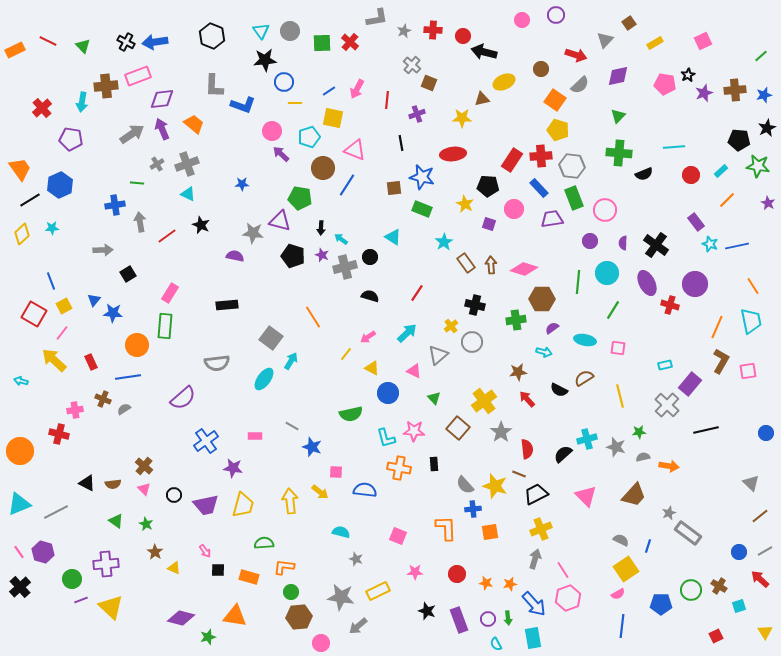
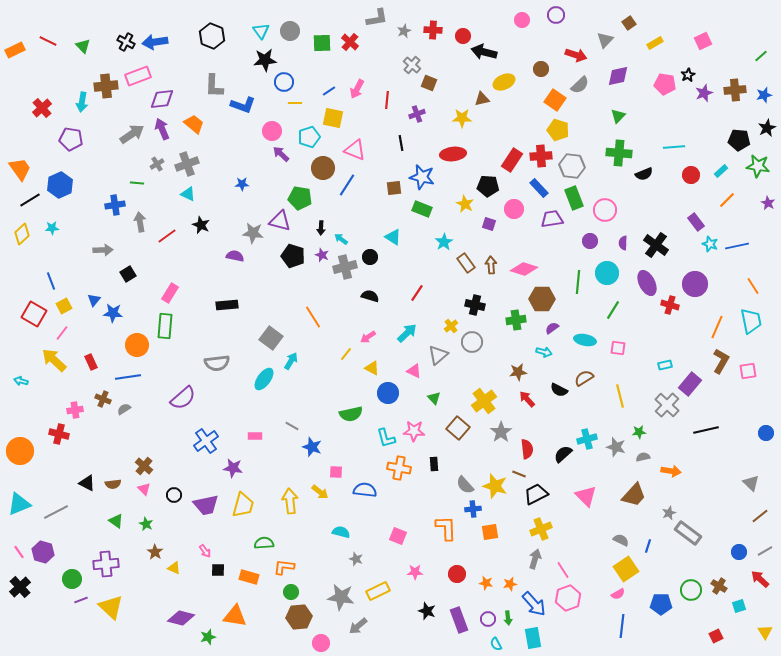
orange arrow at (669, 466): moved 2 px right, 5 px down
